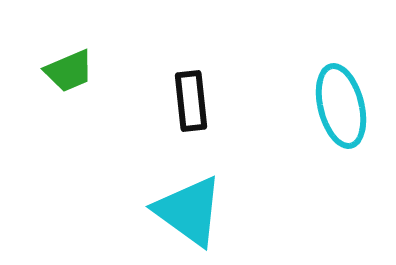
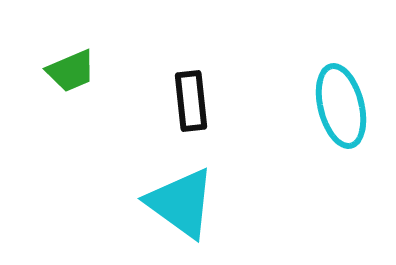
green trapezoid: moved 2 px right
cyan triangle: moved 8 px left, 8 px up
